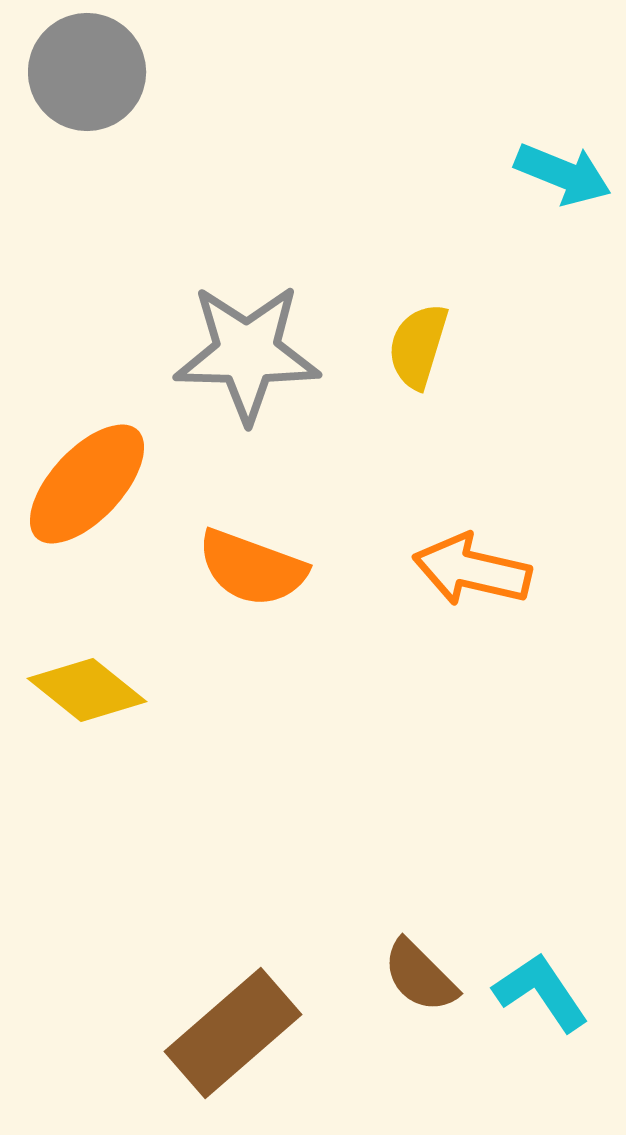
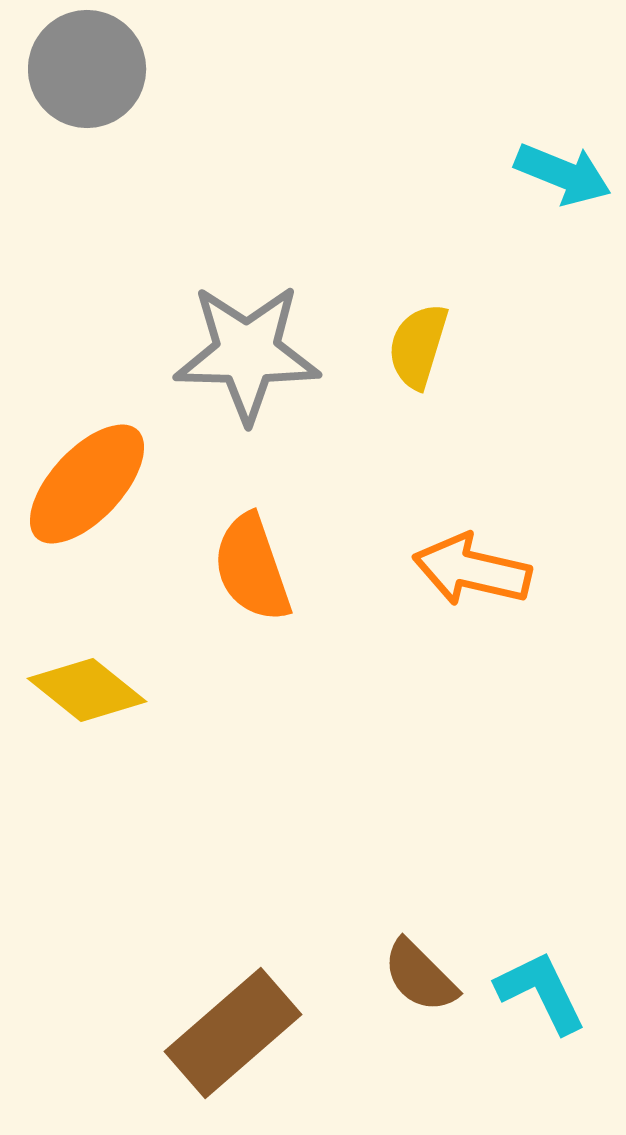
gray circle: moved 3 px up
orange semicircle: rotated 51 degrees clockwise
cyan L-shape: rotated 8 degrees clockwise
